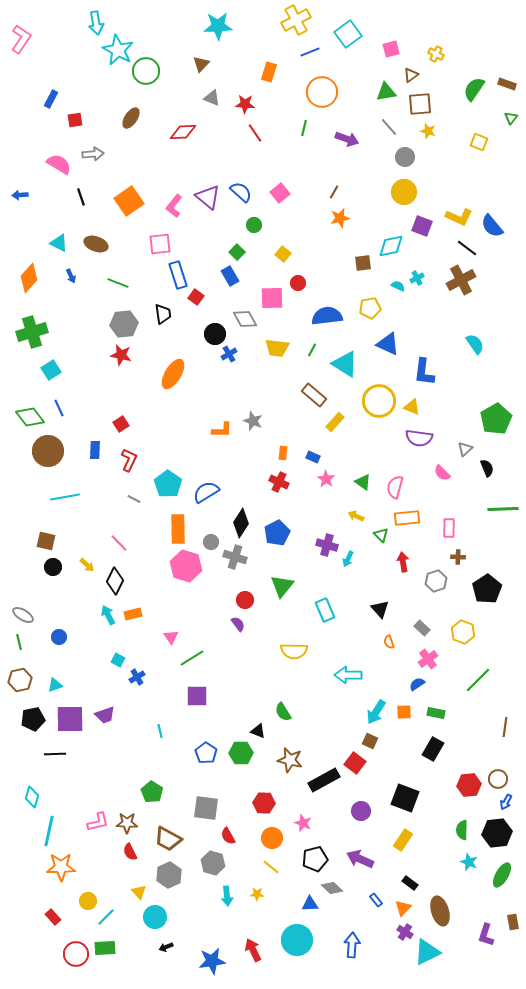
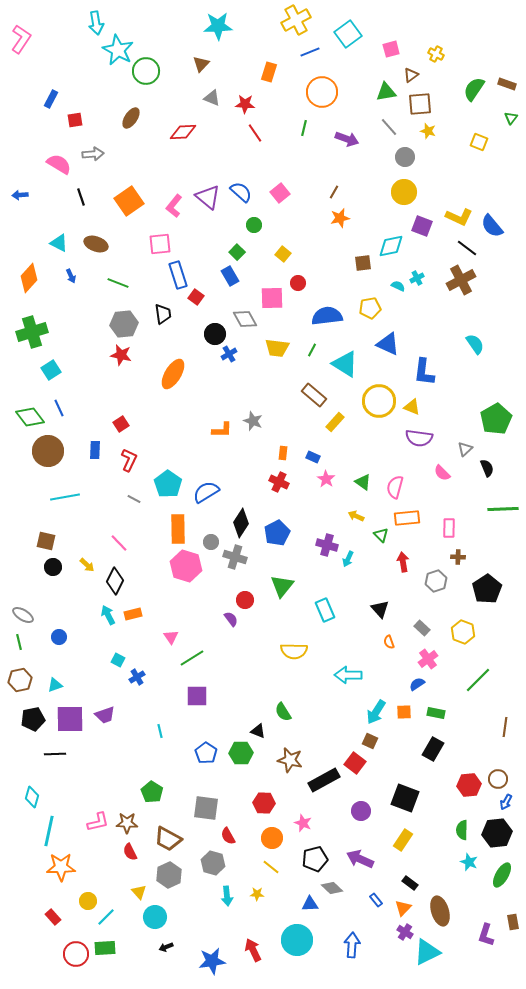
purple semicircle at (238, 624): moved 7 px left, 5 px up
